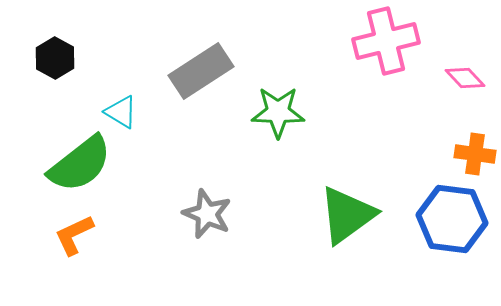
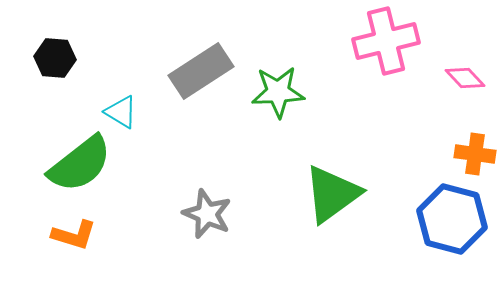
black hexagon: rotated 24 degrees counterclockwise
green star: moved 20 px up; rotated 4 degrees counterclockwise
green triangle: moved 15 px left, 21 px up
blue hexagon: rotated 8 degrees clockwise
orange L-shape: rotated 138 degrees counterclockwise
